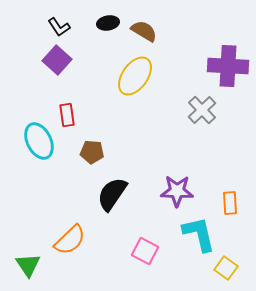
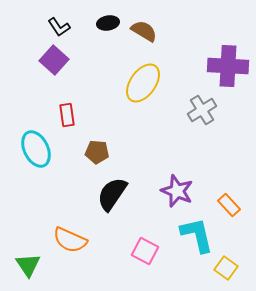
purple square: moved 3 px left
yellow ellipse: moved 8 px right, 7 px down
gray cross: rotated 12 degrees clockwise
cyan ellipse: moved 3 px left, 8 px down
brown pentagon: moved 5 px right
purple star: rotated 20 degrees clockwise
orange rectangle: moved 1 px left, 2 px down; rotated 40 degrees counterclockwise
cyan L-shape: moved 2 px left, 1 px down
orange semicircle: rotated 68 degrees clockwise
